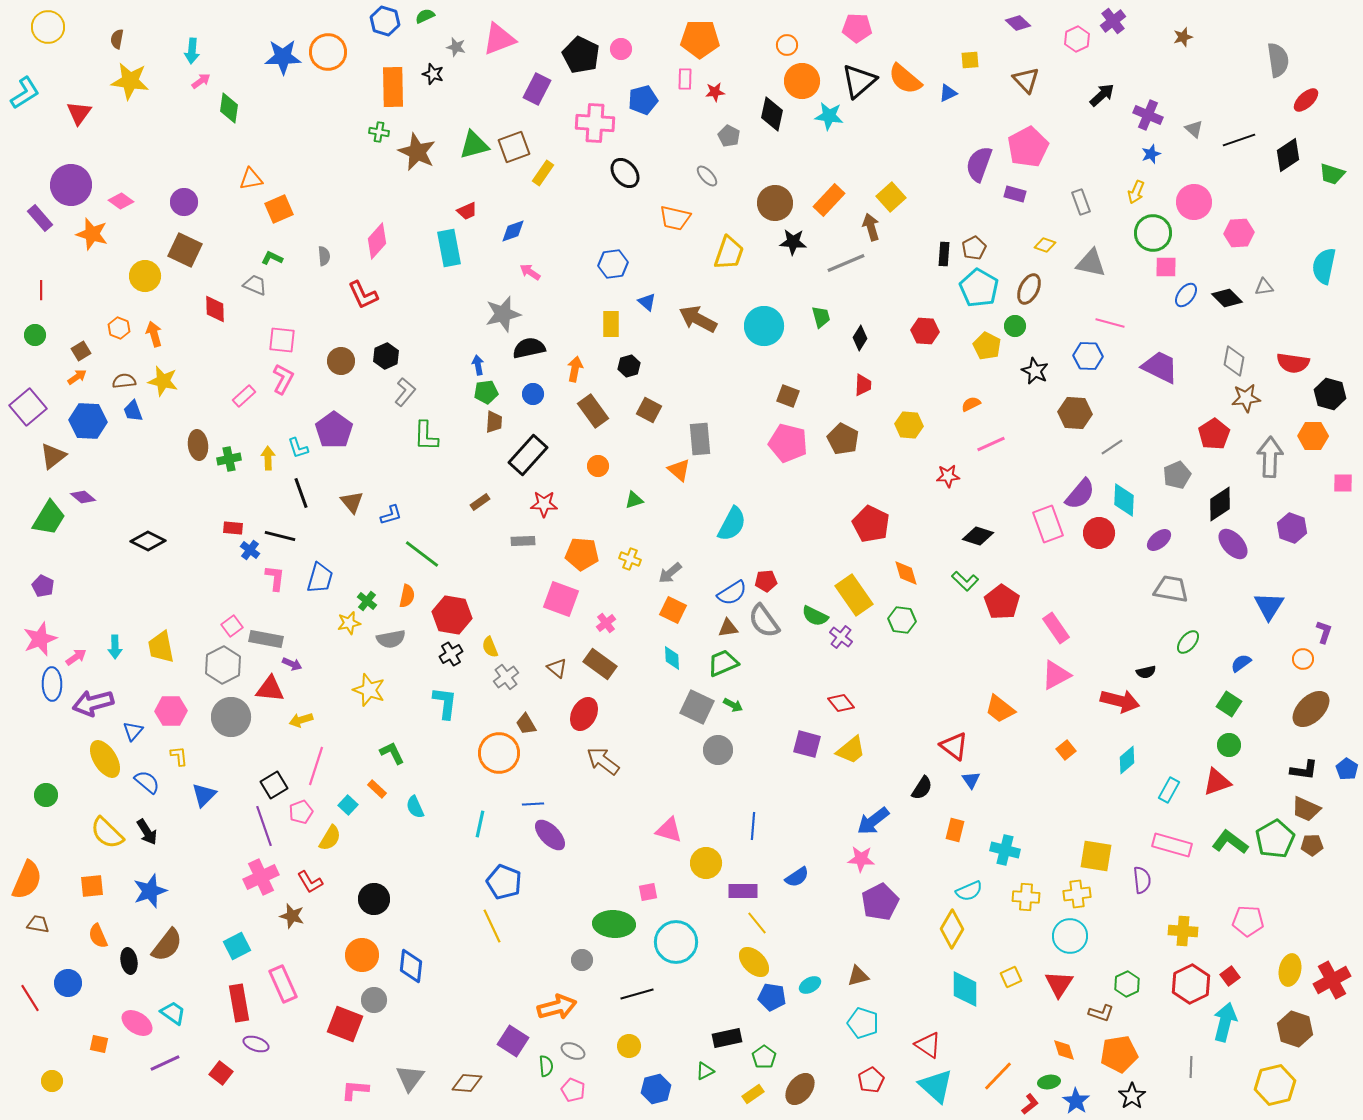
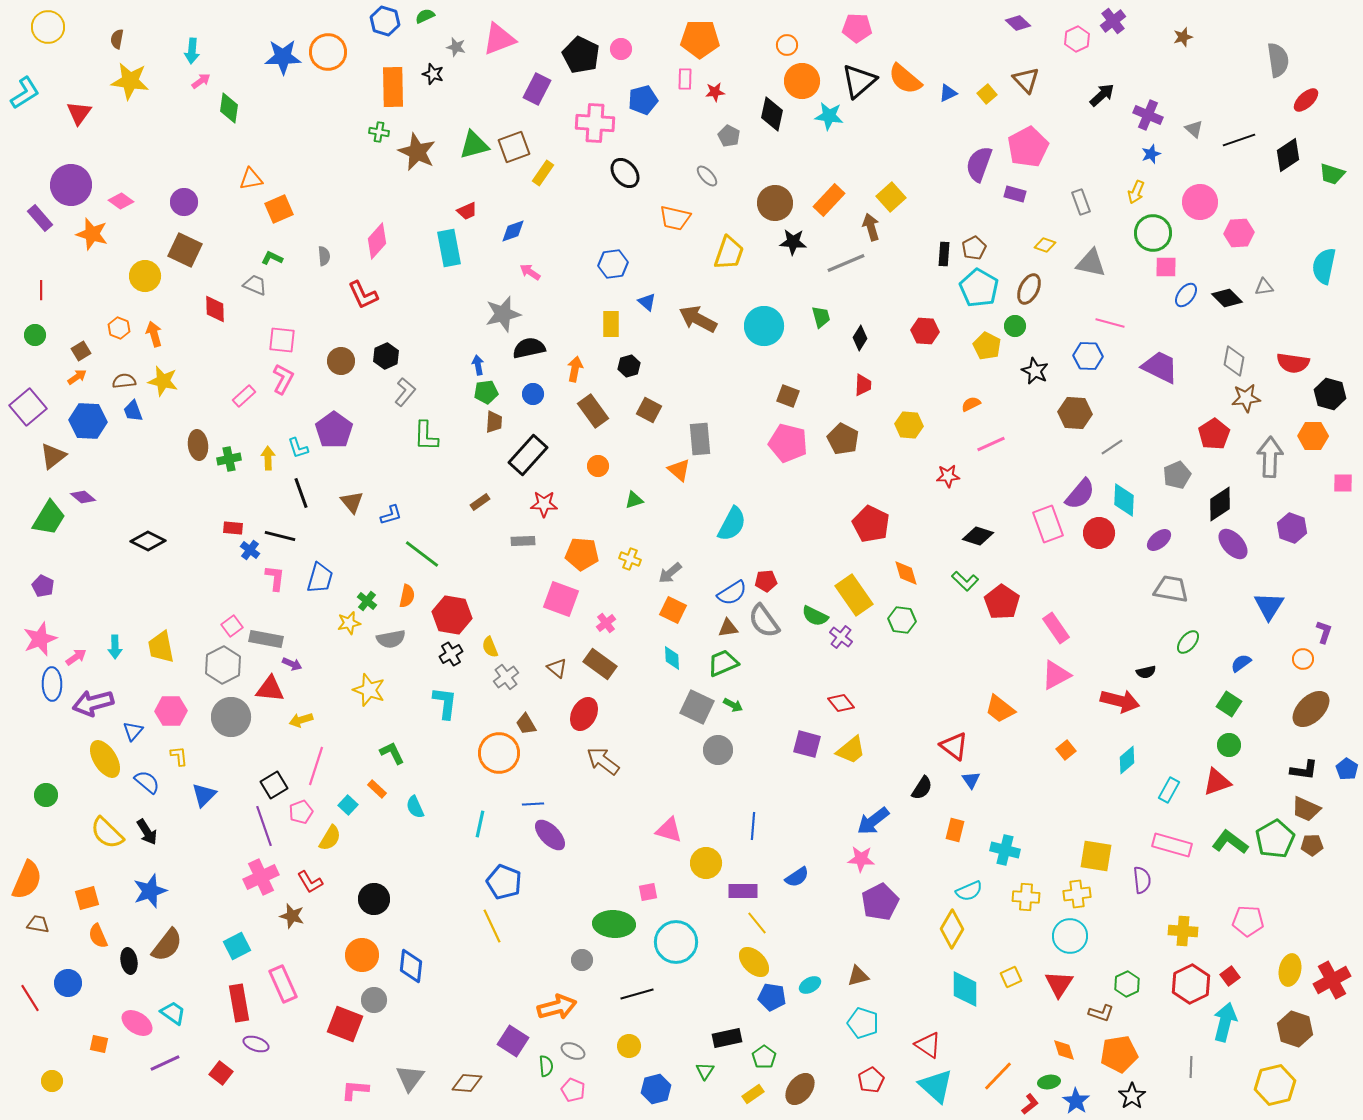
yellow square at (970, 60): moved 17 px right, 34 px down; rotated 36 degrees counterclockwise
pink circle at (1194, 202): moved 6 px right
orange square at (92, 886): moved 5 px left, 12 px down; rotated 10 degrees counterclockwise
green triangle at (705, 1071): rotated 30 degrees counterclockwise
